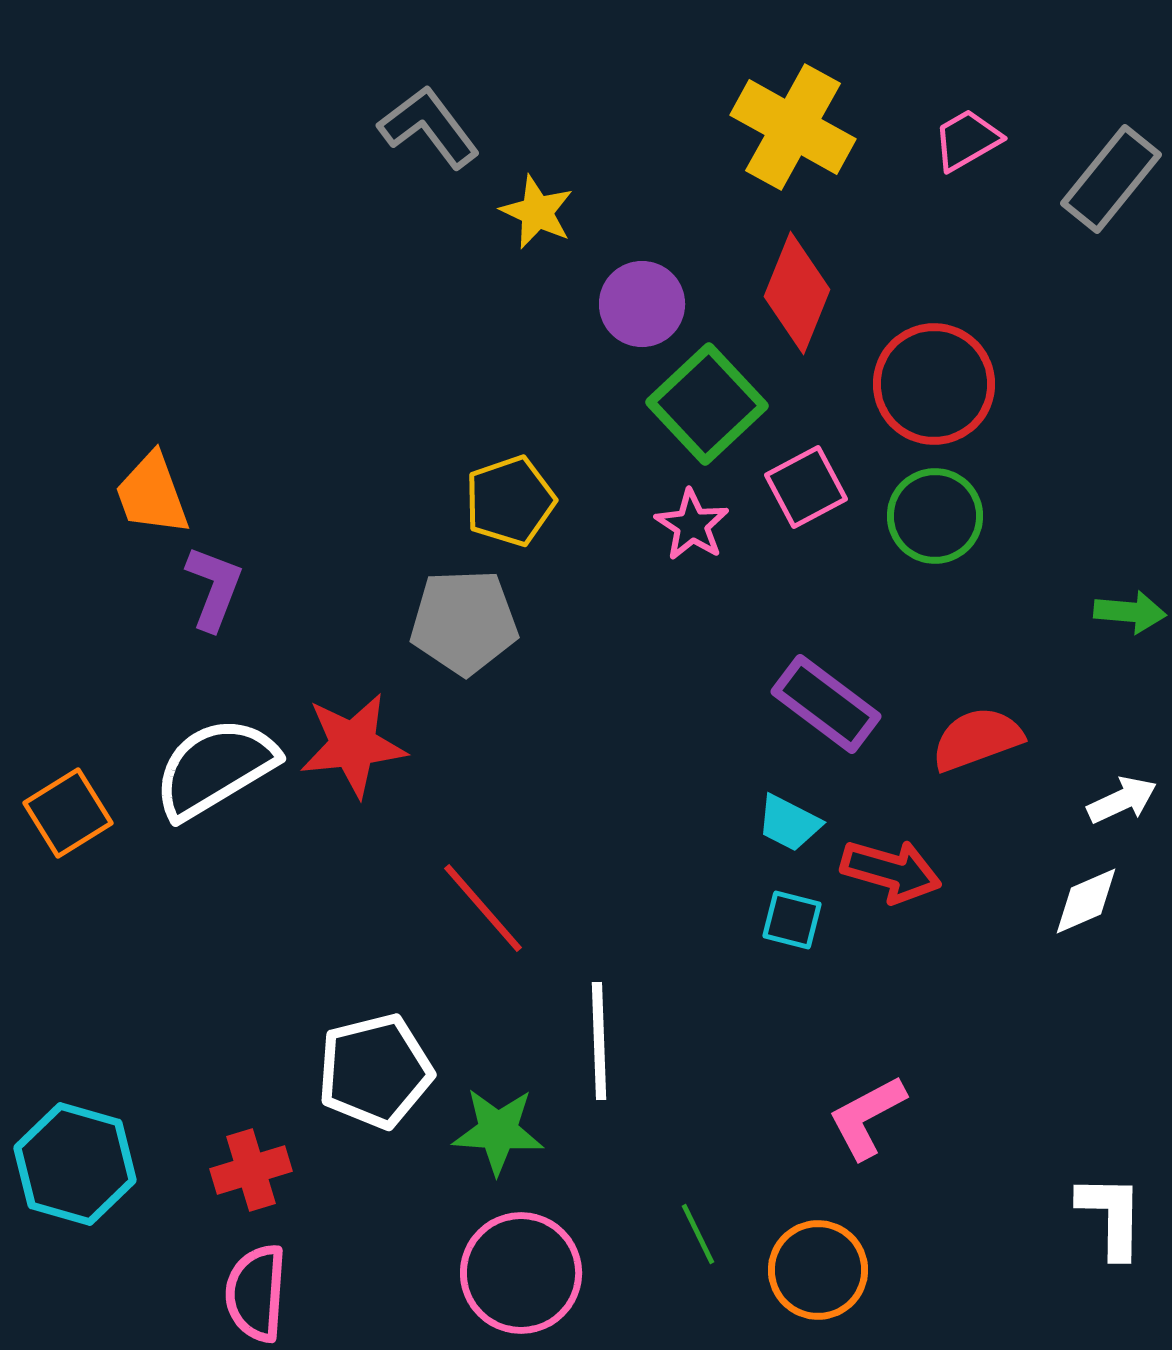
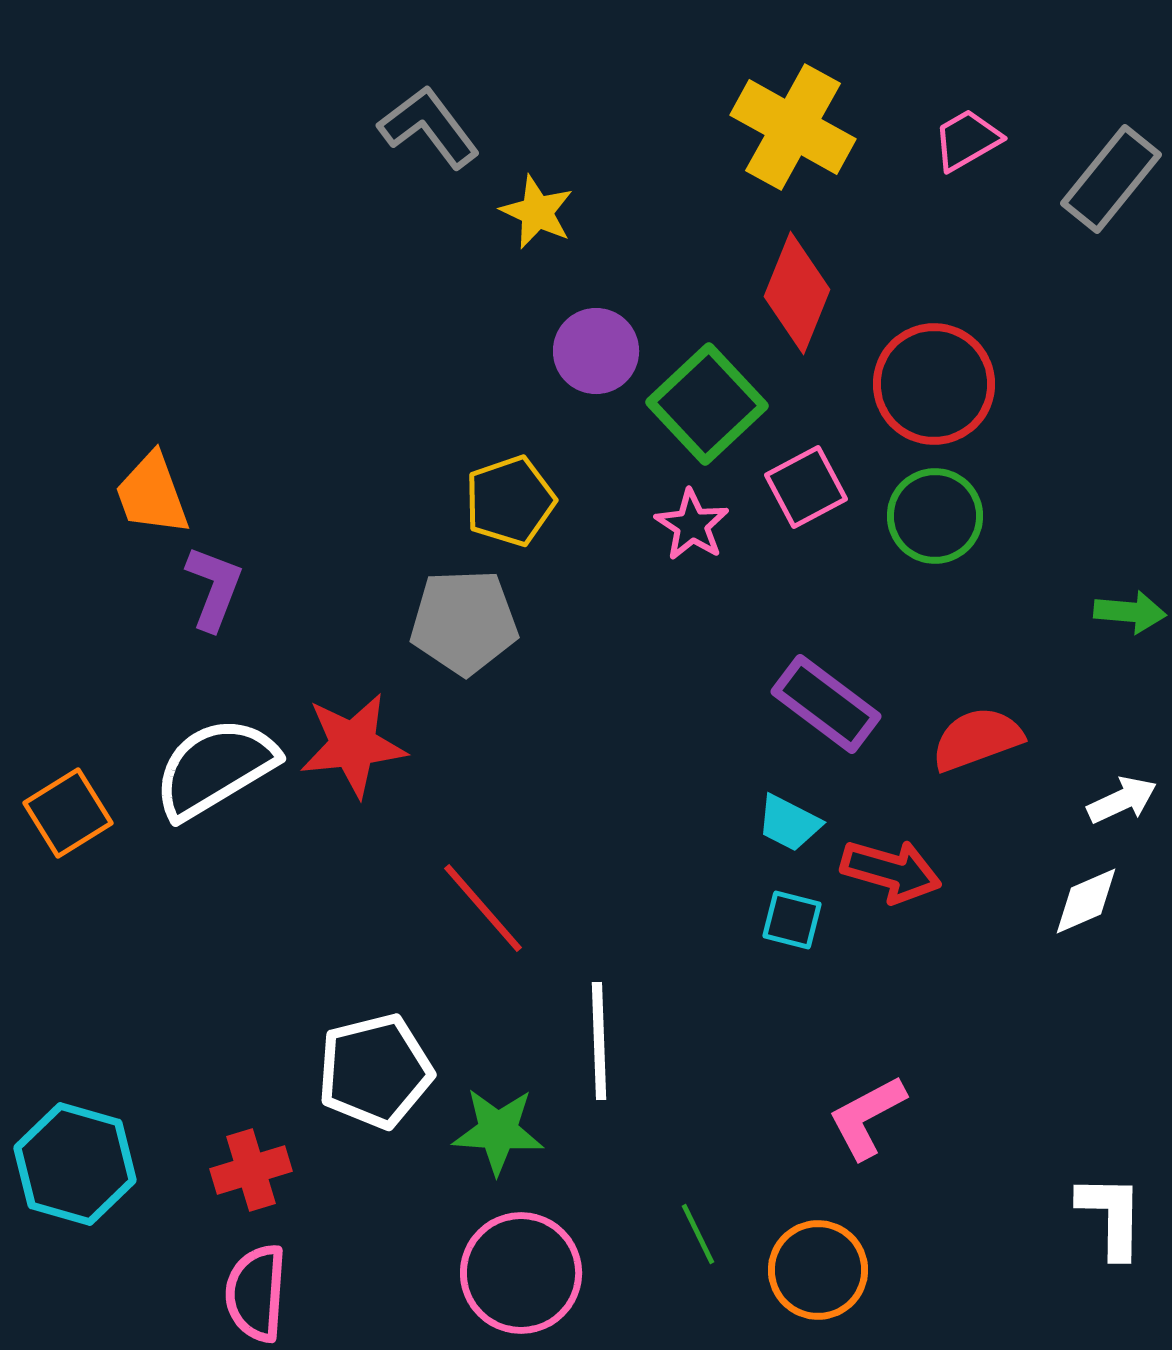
purple circle: moved 46 px left, 47 px down
